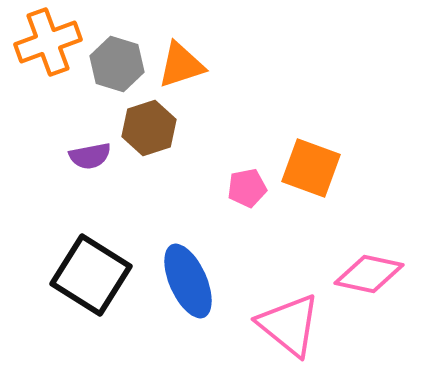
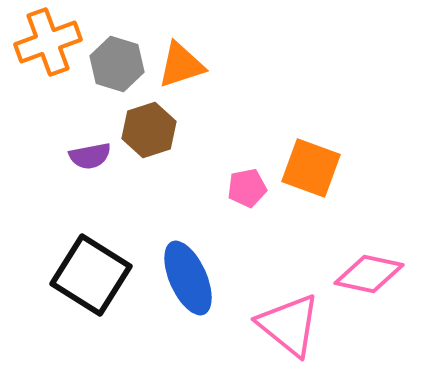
brown hexagon: moved 2 px down
blue ellipse: moved 3 px up
